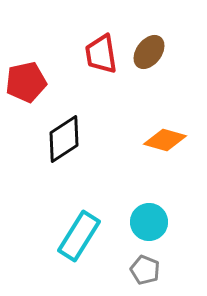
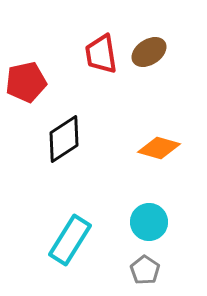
brown ellipse: rotated 20 degrees clockwise
orange diamond: moved 6 px left, 8 px down
cyan rectangle: moved 9 px left, 4 px down
gray pentagon: rotated 12 degrees clockwise
